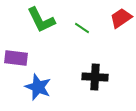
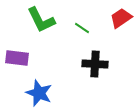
purple rectangle: moved 1 px right
black cross: moved 13 px up
blue star: moved 1 px right, 6 px down
